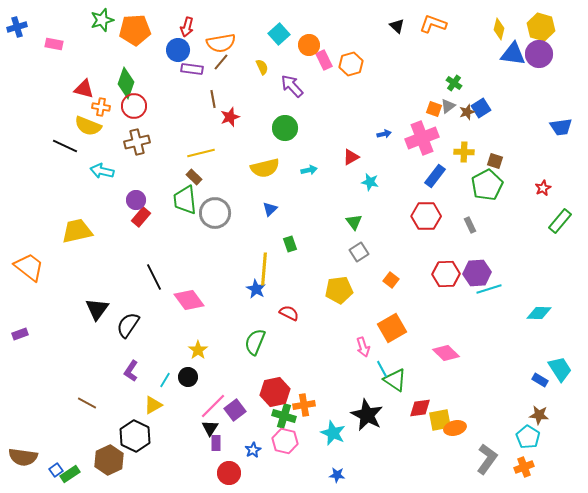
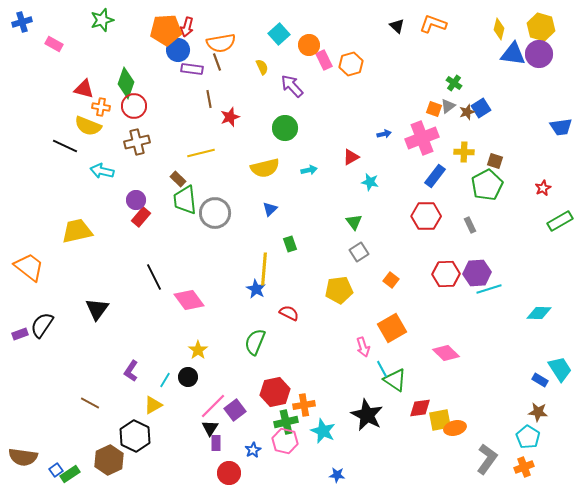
blue cross at (17, 27): moved 5 px right, 5 px up
orange pentagon at (135, 30): moved 31 px right
pink rectangle at (54, 44): rotated 18 degrees clockwise
brown line at (221, 62): moved 4 px left; rotated 60 degrees counterclockwise
brown line at (213, 99): moved 4 px left
brown rectangle at (194, 177): moved 16 px left, 2 px down
green rectangle at (560, 221): rotated 20 degrees clockwise
black semicircle at (128, 325): moved 86 px left
brown line at (87, 403): moved 3 px right
brown star at (539, 415): moved 1 px left, 3 px up
green cross at (284, 416): moved 2 px right, 6 px down; rotated 30 degrees counterclockwise
cyan star at (333, 433): moved 10 px left, 2 px up
